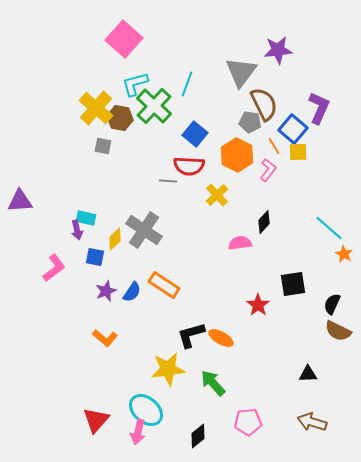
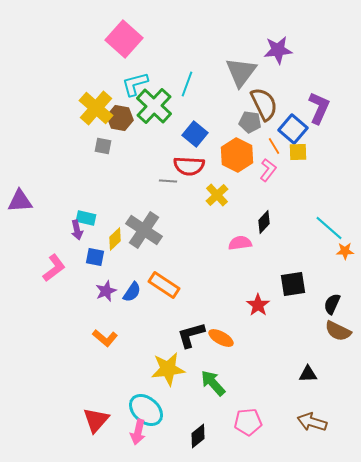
orange star at (344, 254): moved 1 px right, 3 px up; rotated 30 degrees counterclockwise
